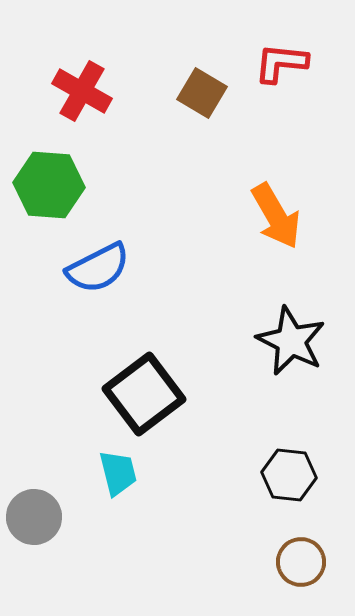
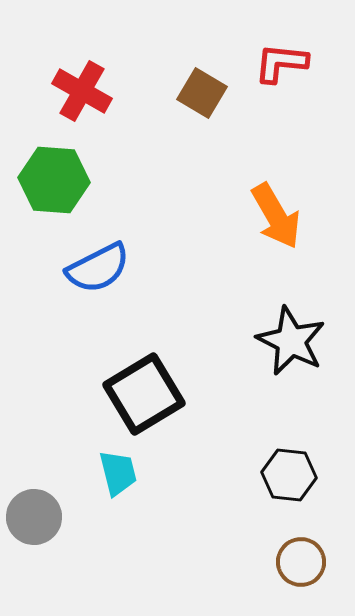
green hexagon: moved 5 px right, 5 px up
black square: rotated 6 degrees clockwise
